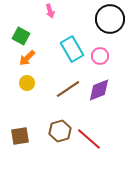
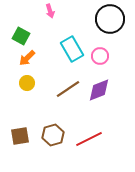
brown hexagon: moved 7 px left, 4 px down
red line: rotated 68 degrees counterclockwise
